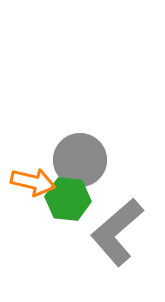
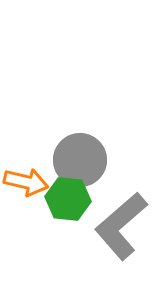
orange arrow: moved 7 px left
gray L-shape: moved 4 px right, 6 px up
